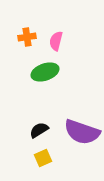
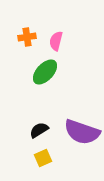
green ellipse: rotated 28 degrees counterclockwise
